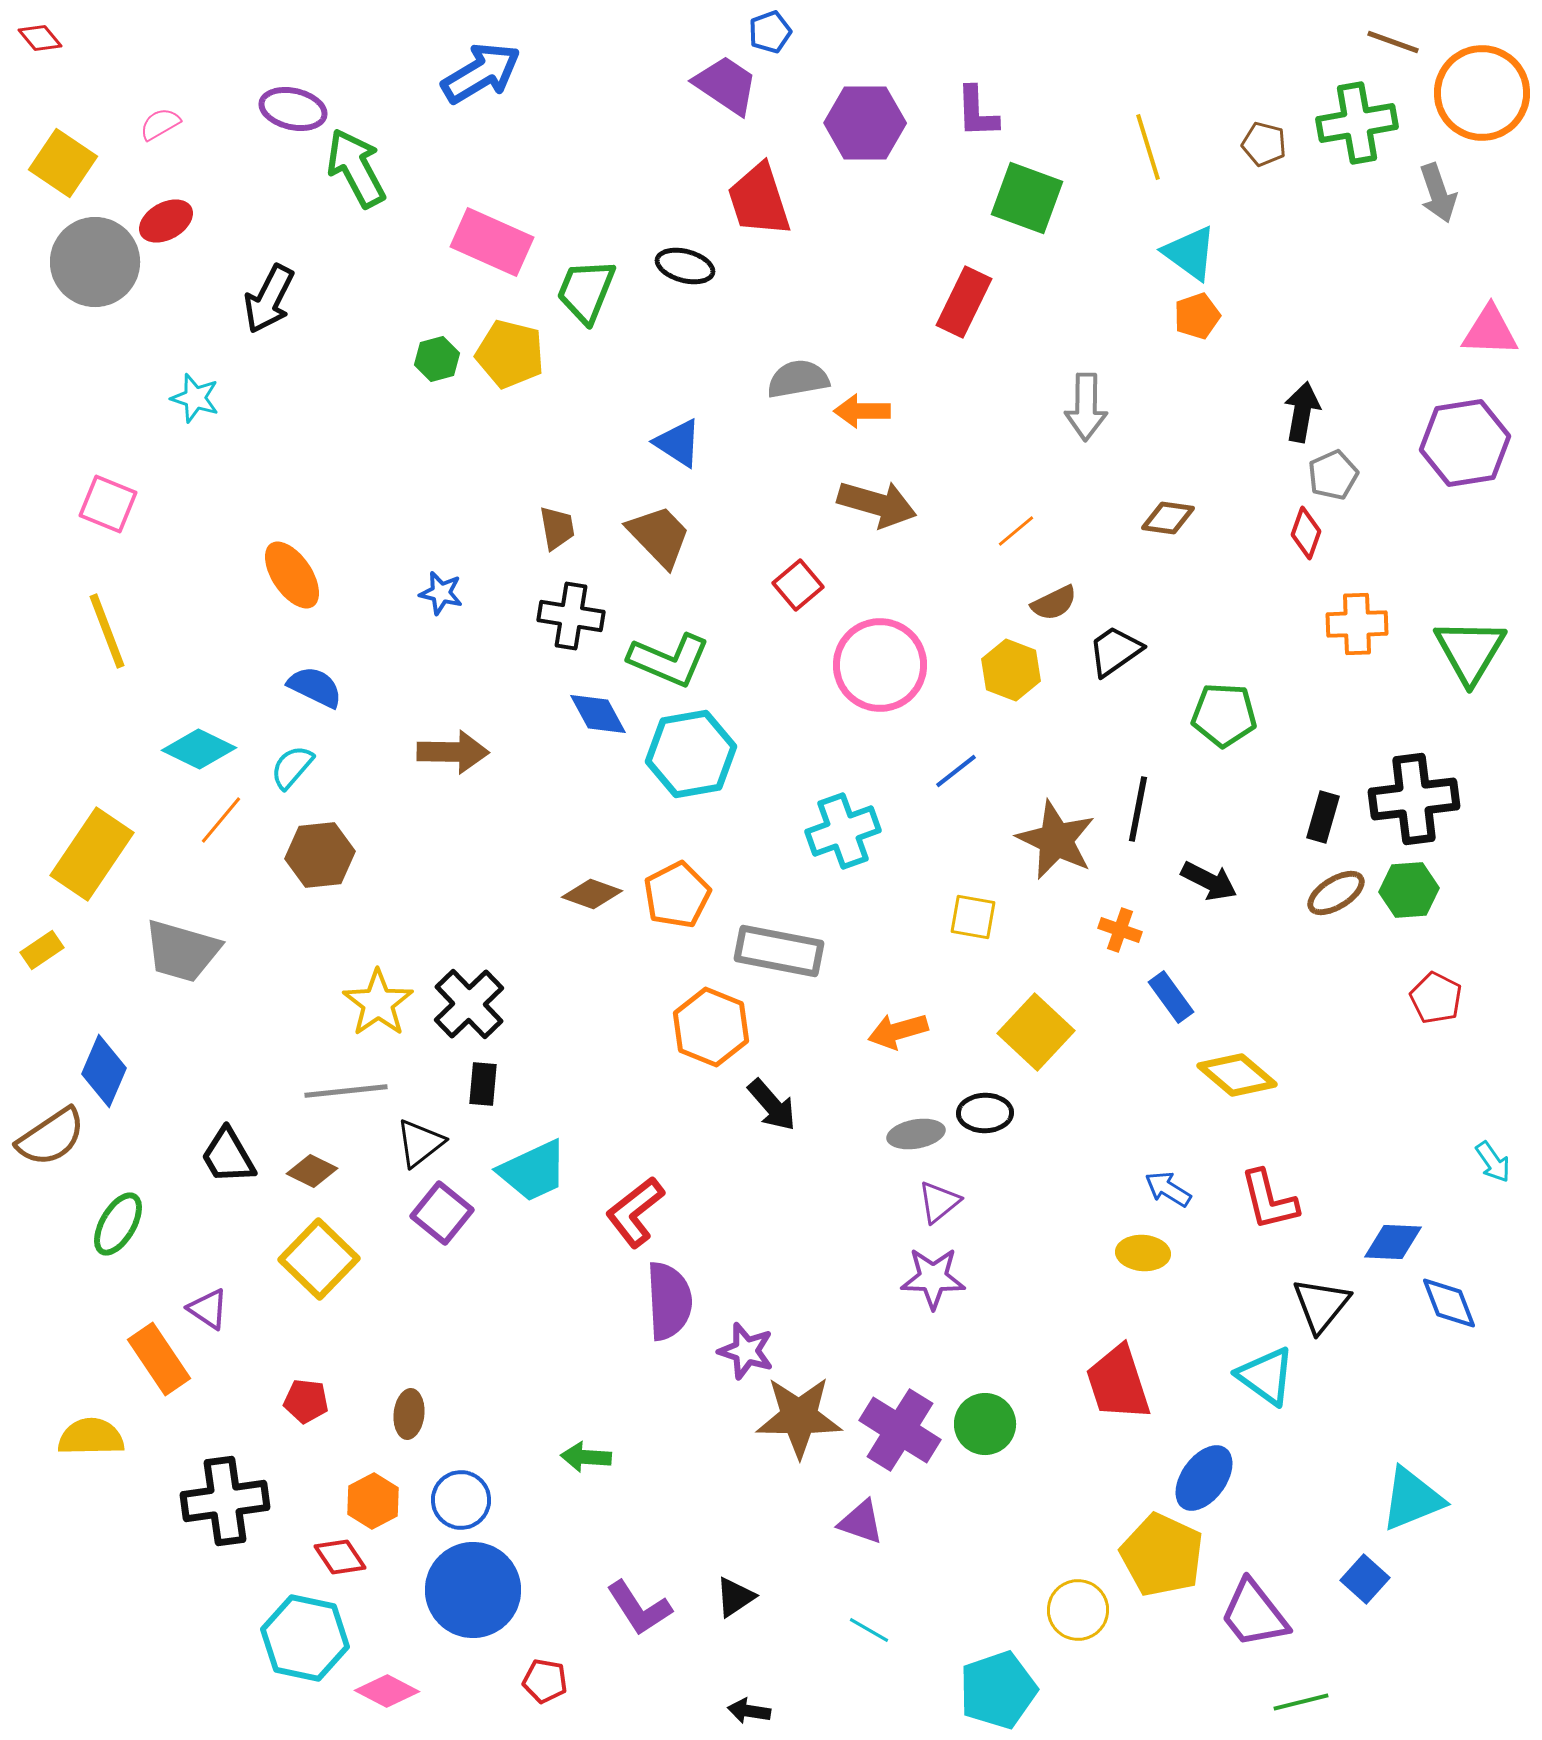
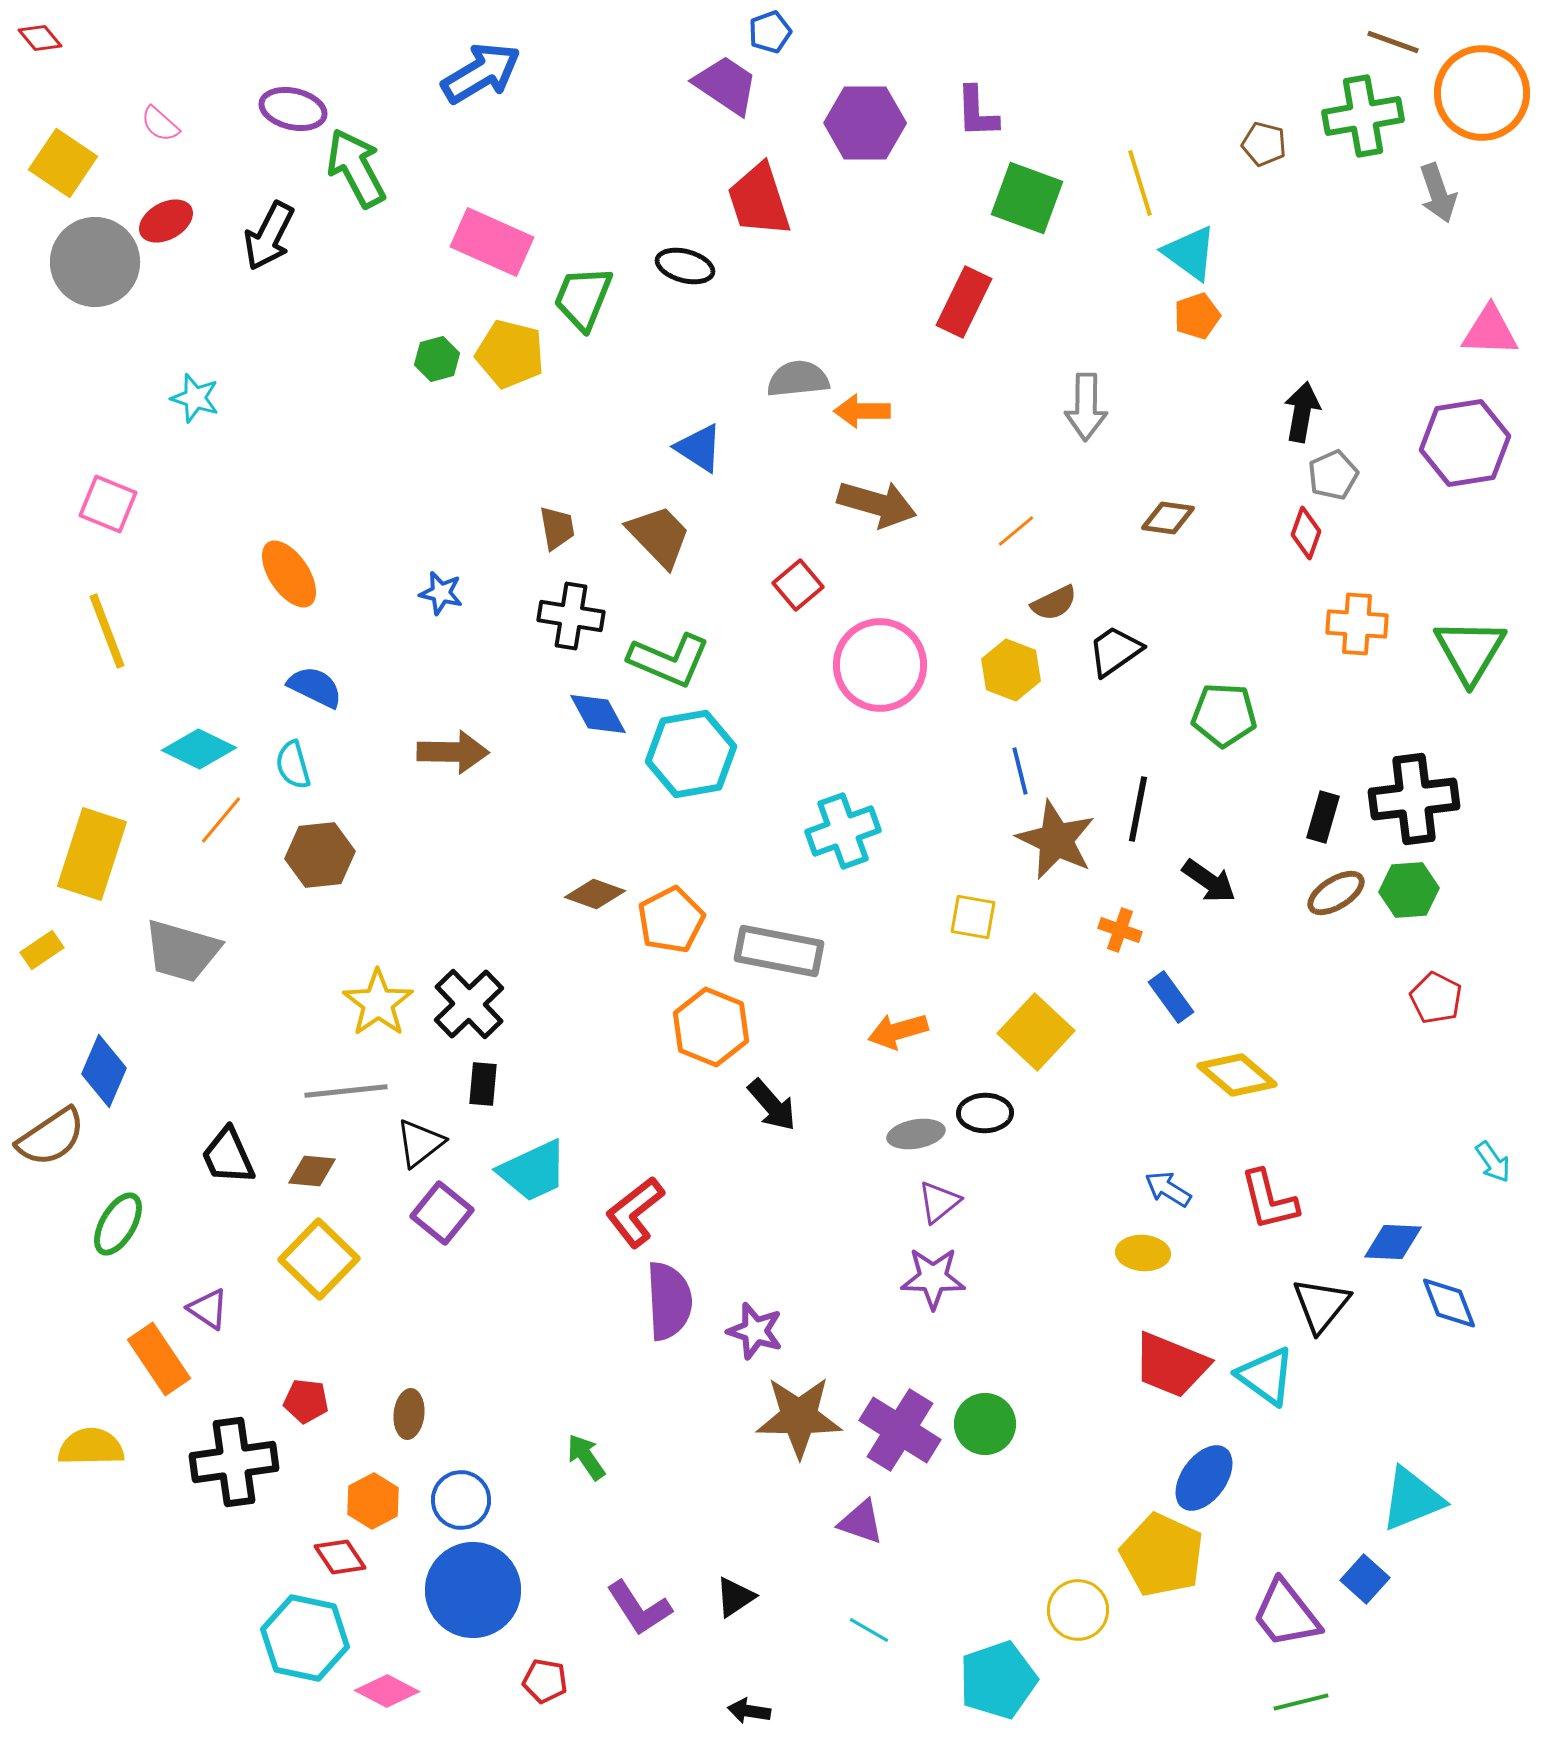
green cross at (1357, 123): moved 6 px right, 7 px up
pink semicircle at (160, 124): rotated 108 degrees counterclockwise
yellow line at (1148, 147): moved 8 px left, 36 px down
green trapezoid at (586, 291): moved 3 px left, 7 px down
black arrow at (269, 299): moved 63 px up
gray semicircle at (798, 379): rotated 4 degrees clockwise
blue triangle at (678, 443): moved 21 px right, 5 px down
orange ellipse at (292, 575): moved 3 px left, 1 px up
orange cross at (1357, 624): rotated 6 degrees clockwise
cyan semicircle at (292, 767): moved 1 px right, 2 px up; rotated 57 degrees counterclockwise
blue line at (956, 771): moved 64 px right; rotated 66 degrees counterclockwise
yellow rectangle at (92, 854): rotated 16 degrees counterclockwise
black arrow at (1209, 881): rotated 8 degrees clockwise
brown diamond at (592, 894): moved 3 px right
orange pentagon at (677, 895): moved 6 px left, 25 px down
black trapezoid at (228, 1156): rotated 6 degrees clockwise
brown diamond at (312, 1171): rotated 21 degrees counterclockwise
purple star at (746, 1351): moved 9 px right, 20 px up
red trapezoid at (1118, 1383): moved 53 px right, 18 px up; rotated 50 degrees counterclockwise
yellow semicircle at (91, 1437): moved 10 px down
green arrow at (586, 1457): rotated 51 degrees clockwise
black cross at (225, 1501): moved 9 px right, 39 px up
purple trapezoid at (1254, 1614): moved 32 px right
cyan pentagon at (998, 1690): moved 10 px up
